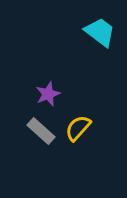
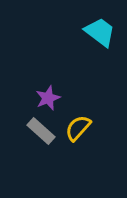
purple star: moved 4 px down
